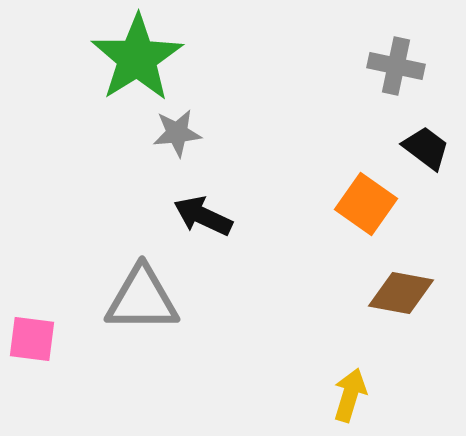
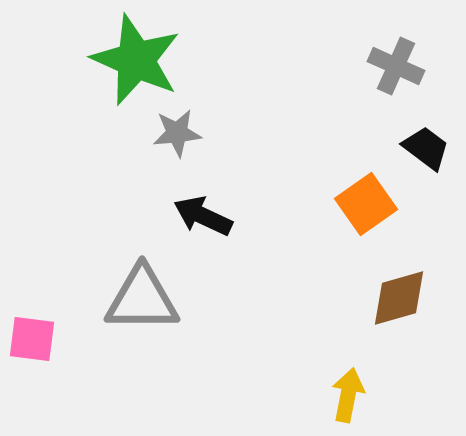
green star: moved 1 px left, 2 px down; rotated 16 degrees counterclockwise
gray cross: rotated 12 degrees clockwise
orange square: rotated 20 degrees clockwise
brown diamond: moved 2 px left, 5 px down; rotated 26 degrees counterclockwise
yellow arrow: moved 2 px left; rotated 6 degrees counterclockwise
